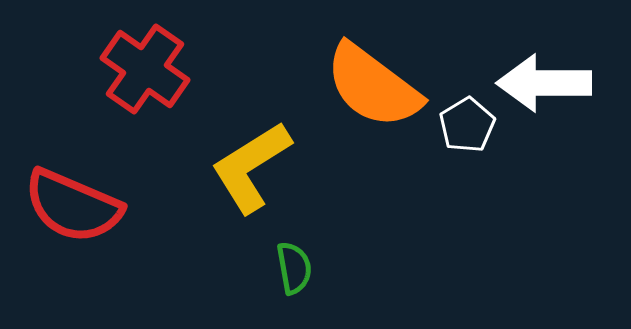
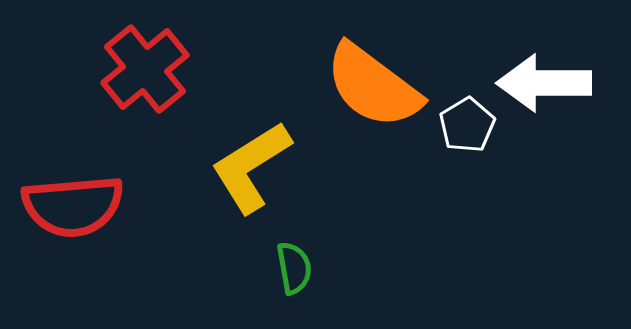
red cross: rotated 16 degrees clockwise
red semicircle: rotated 28 degrees counterclockwise
